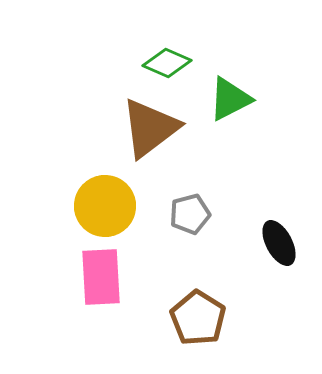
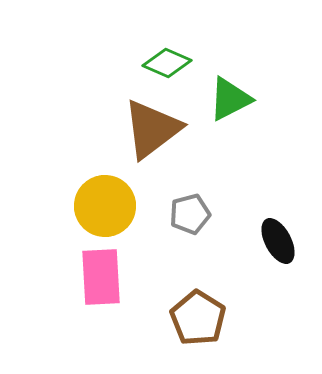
brown triangle: moved 2 px right, 1 px down
black ellipse: moved 1 px left, 2 px up
